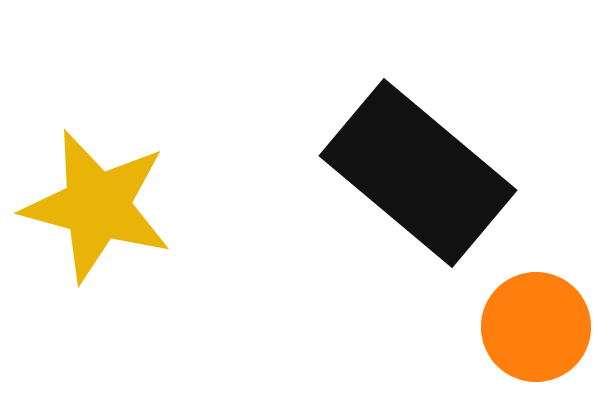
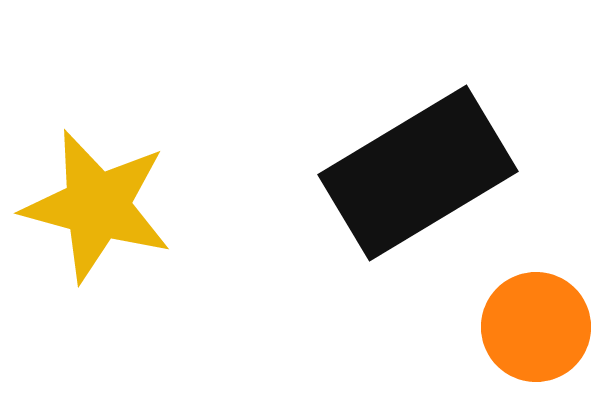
black rectangle: rotated 71 degrees counterclockwise
